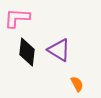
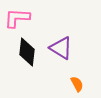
purple triangle: moved 2 px right, 2 px up
